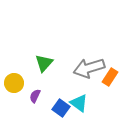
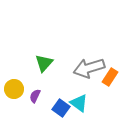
yellow circle: moved 6 px down
